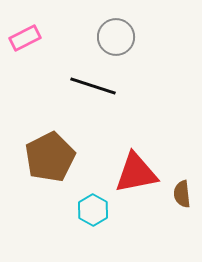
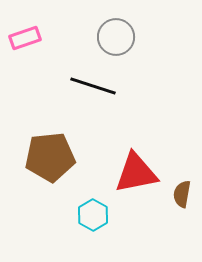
pink rectangle: rotated 8 degrees clockwise
brown pentagon: rotated 21 degrees clockwise
brown semicircle: rotated 16 degrees clockwise
cyan hexagon: moved 5 px down
